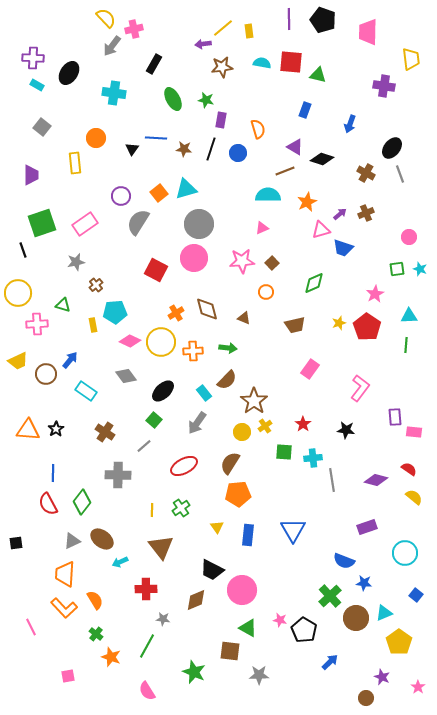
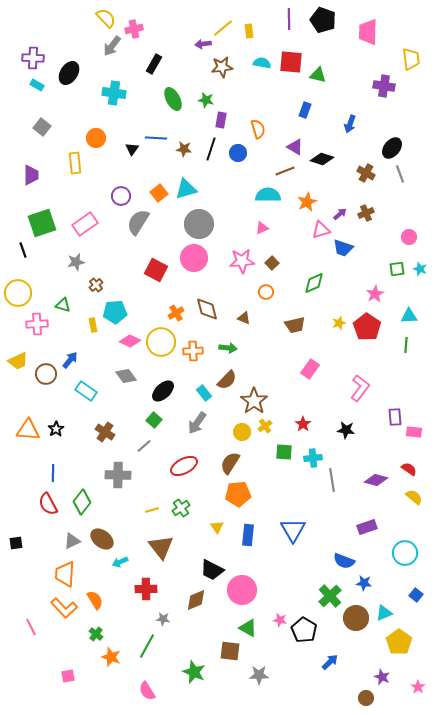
yellow line at (152, 510): rotated 72 degrees clockwise
